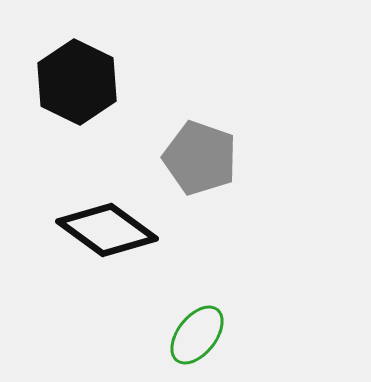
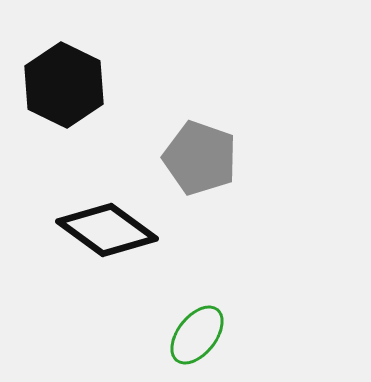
black hexagon: moved 13 px left, 3 px down
